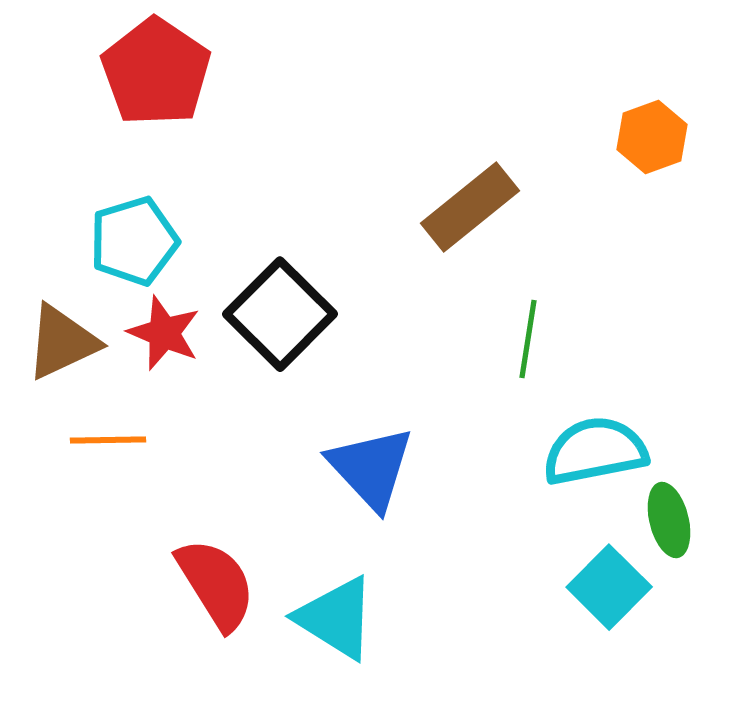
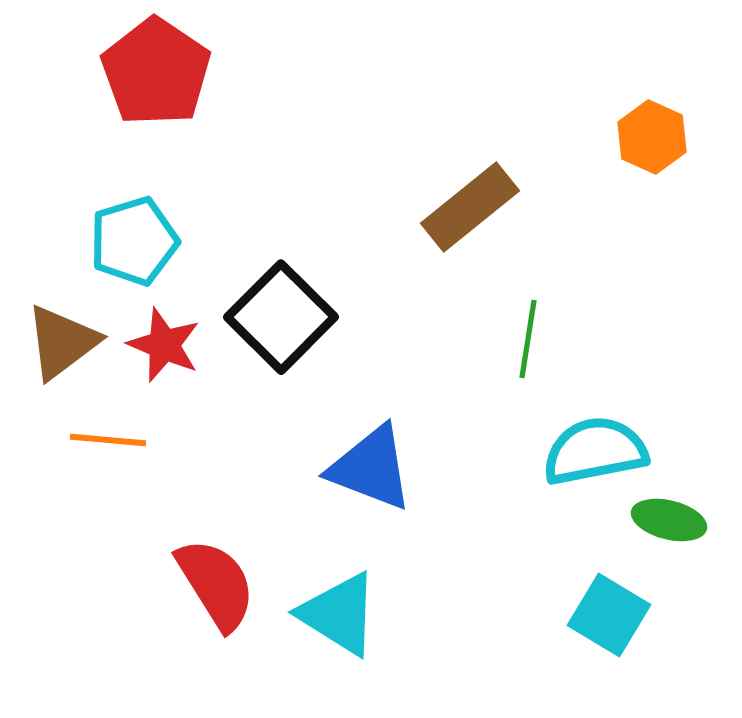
orange hexagon: rotated 16 degrees counterclockwise
black square: moved 1 px right, 3 px down
red star: moved 12 px down
brown triangle: rotated 12 degrees counterclockwise
orange line: rotated 6 degrees clockwise
blue triangle: rotated 26 degrees counterclockwise
green ellipse: rotated 62 degrees counterclockwise
cyan square: moved 28 px down; rotated 14 degrees counterclockwise
cyan triangle: moved 3 px right, 4 px up
